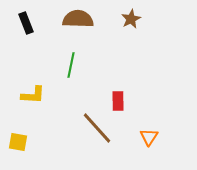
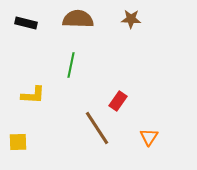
brown star: rotated 30 degrees clockwise
black rectangle: rotated 55 degrees counterclockwise
red rectangle: rotated 36 degrees clockwise
brown line: rotated 9 degrees clockwise
yellow square: rotated 12 degrees counterclockwise
